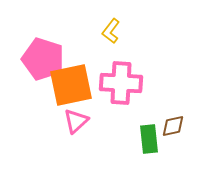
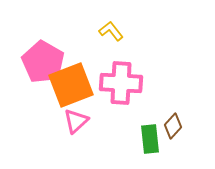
yellow L-shape: rotated 105 degrees clockwise
pink pentagon: moved 3 px down; rotated 12 degrees clockwise
orange square: rotated 9 degrees counterclockwise
brown diamond: rotated 35 degrees counterclockwise
green rectangle: moved 1 px right
